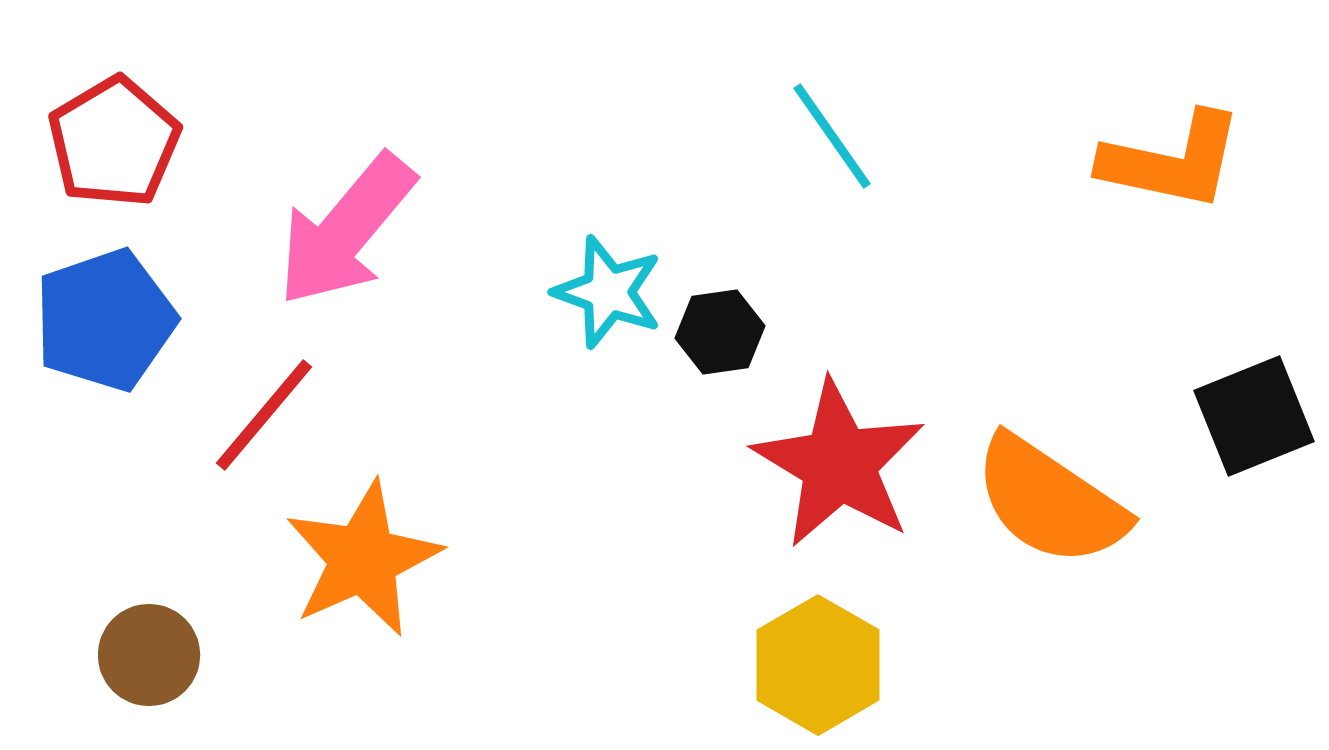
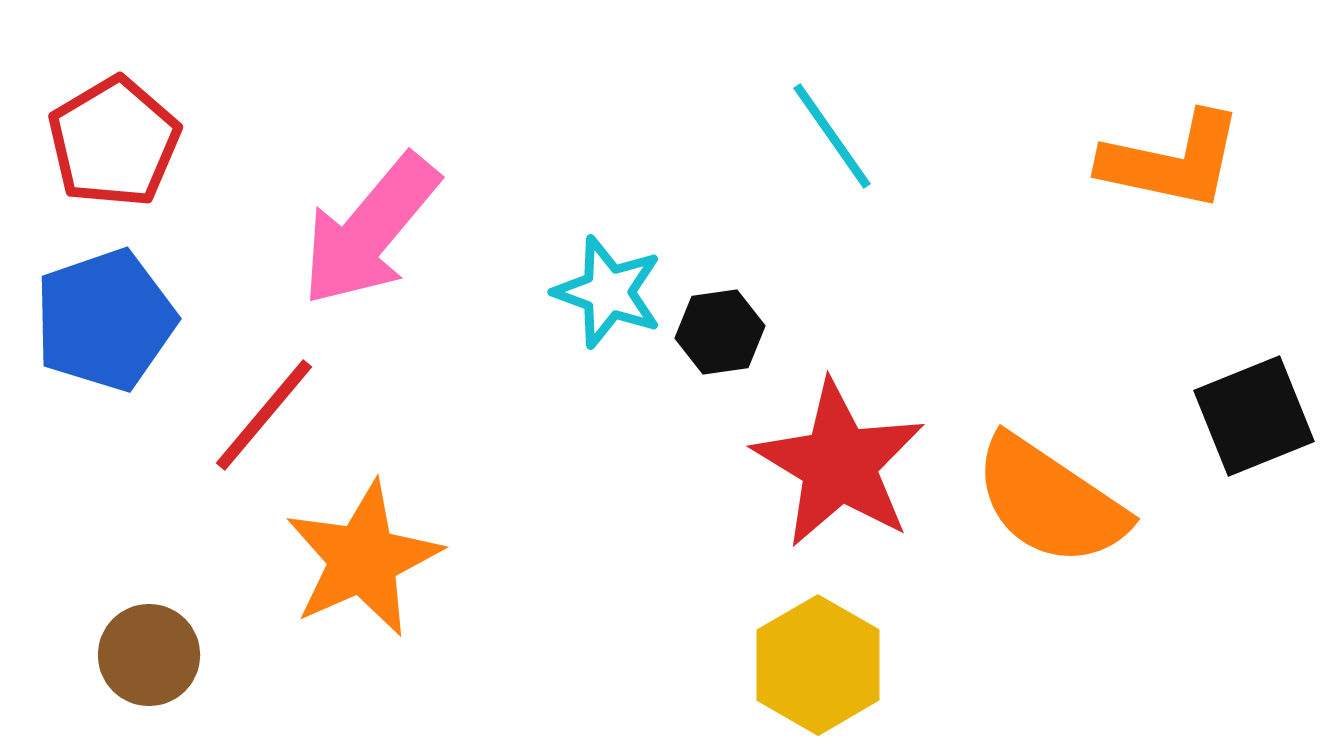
pink arrow: moved 24 px right
